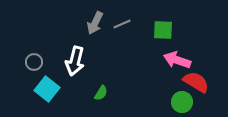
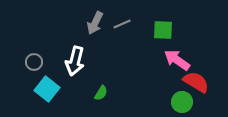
pink arrow: rotated 16 degrees clockwise
